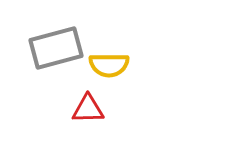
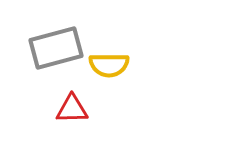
red triangle: moved 16 px left
